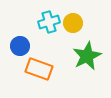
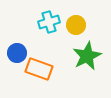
yellow circle: moved 3 px right, 2 px down
blue circle: moved 3 px left, 7 px down
